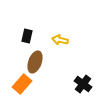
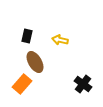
brown ellipse: rotated 50 degrees counterclockwise
